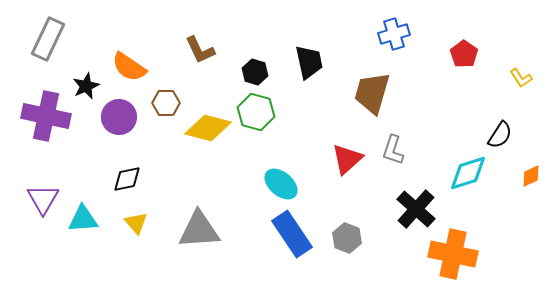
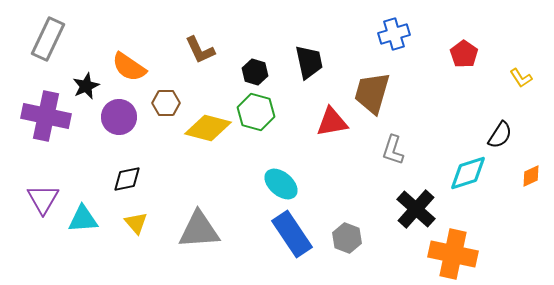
red triangle: moved 15 px left, 37 px up; rotated 32 degrees clockwise
